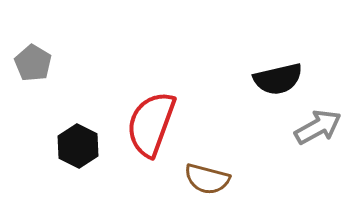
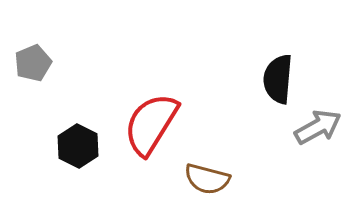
gray pentagon: rotated 18 degrees clockwise
black semicircle: rotated 108 degrees clockwise
red semicircle: rotated 12 degrees clockwise
